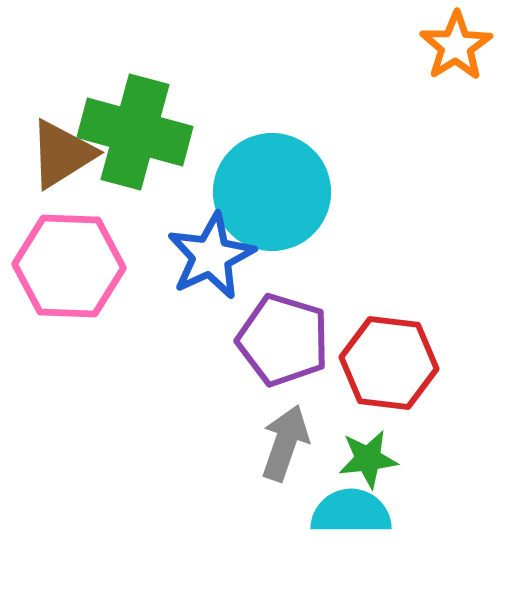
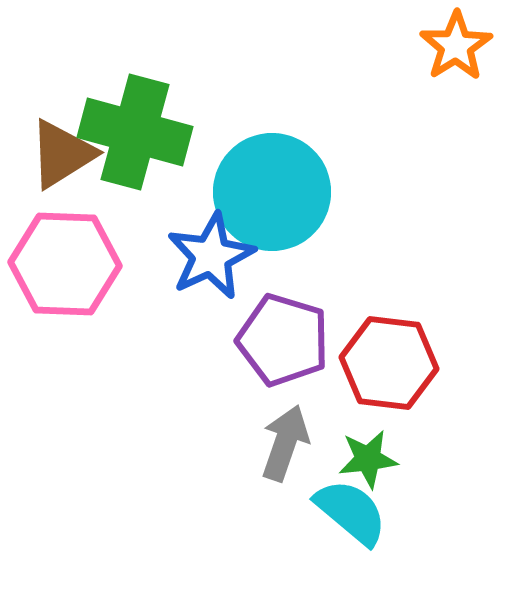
pink hexagon: moved 4 px left, 2 px up
cyan semicircle: rotated 40 degrees clockwise
